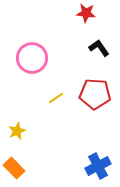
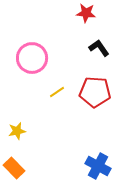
red pentagon: moved 2 px up
yellow line: moved 1 px right, 6 px up
yellow star: rotated 12 degrees clockwise
blue cross: rotated 35 degrees counterclockwise
